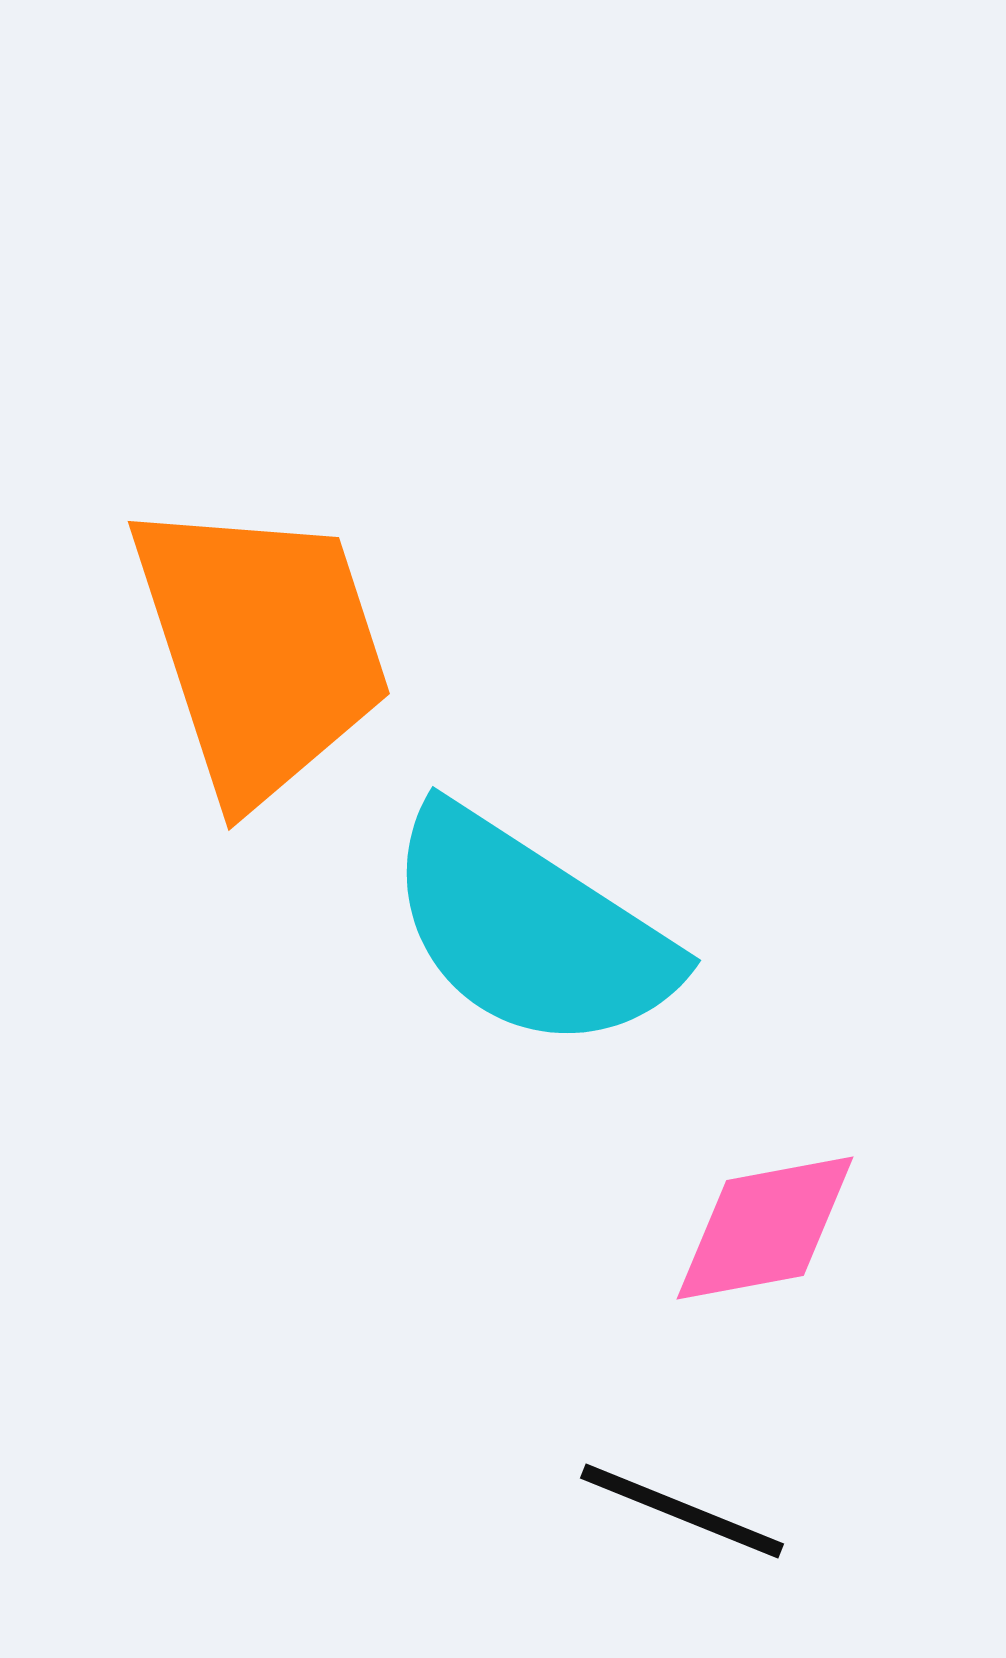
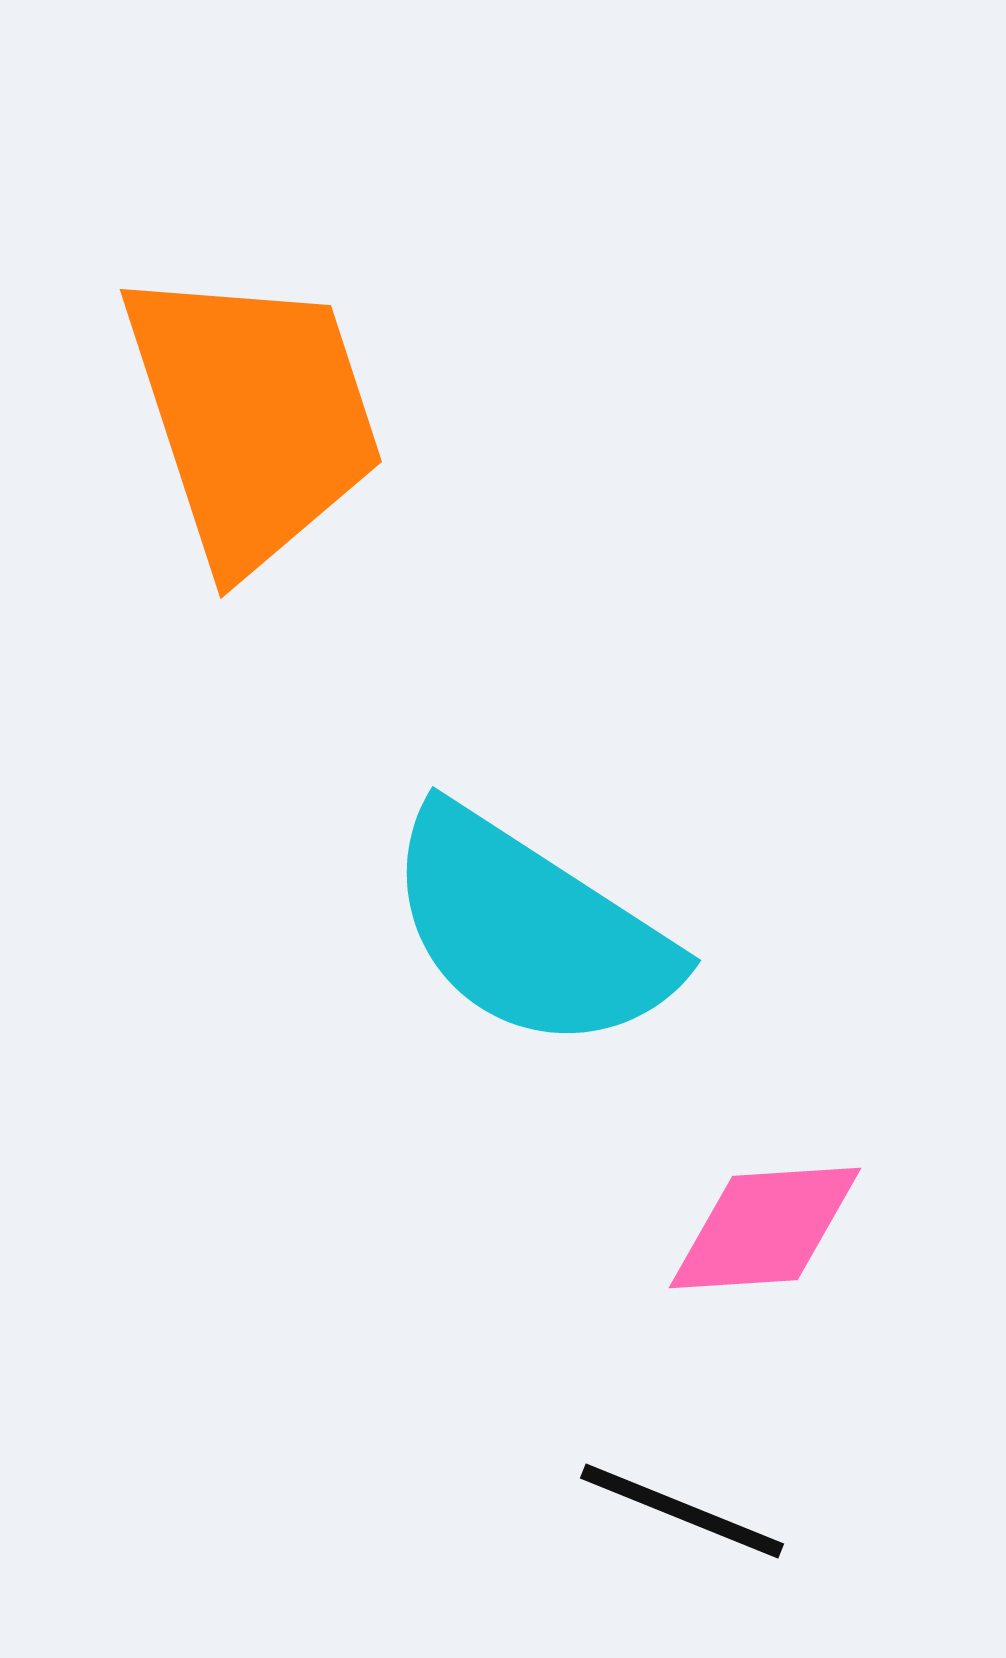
orange trapezoid: moved 8 px left, 232 px up
pink diamond: rotated 7 degrees clockwise
